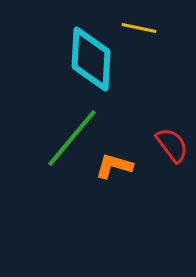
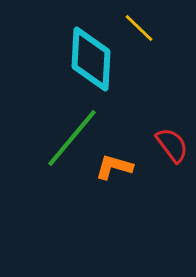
yellow line: rotated 32 degrees clockwise
orange L-shape: moved 1 px down
